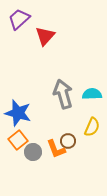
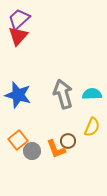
red triangle: moved 27 px left
blue star: moved 18 px up
gray circle: moved 1 px left, 1 px up
